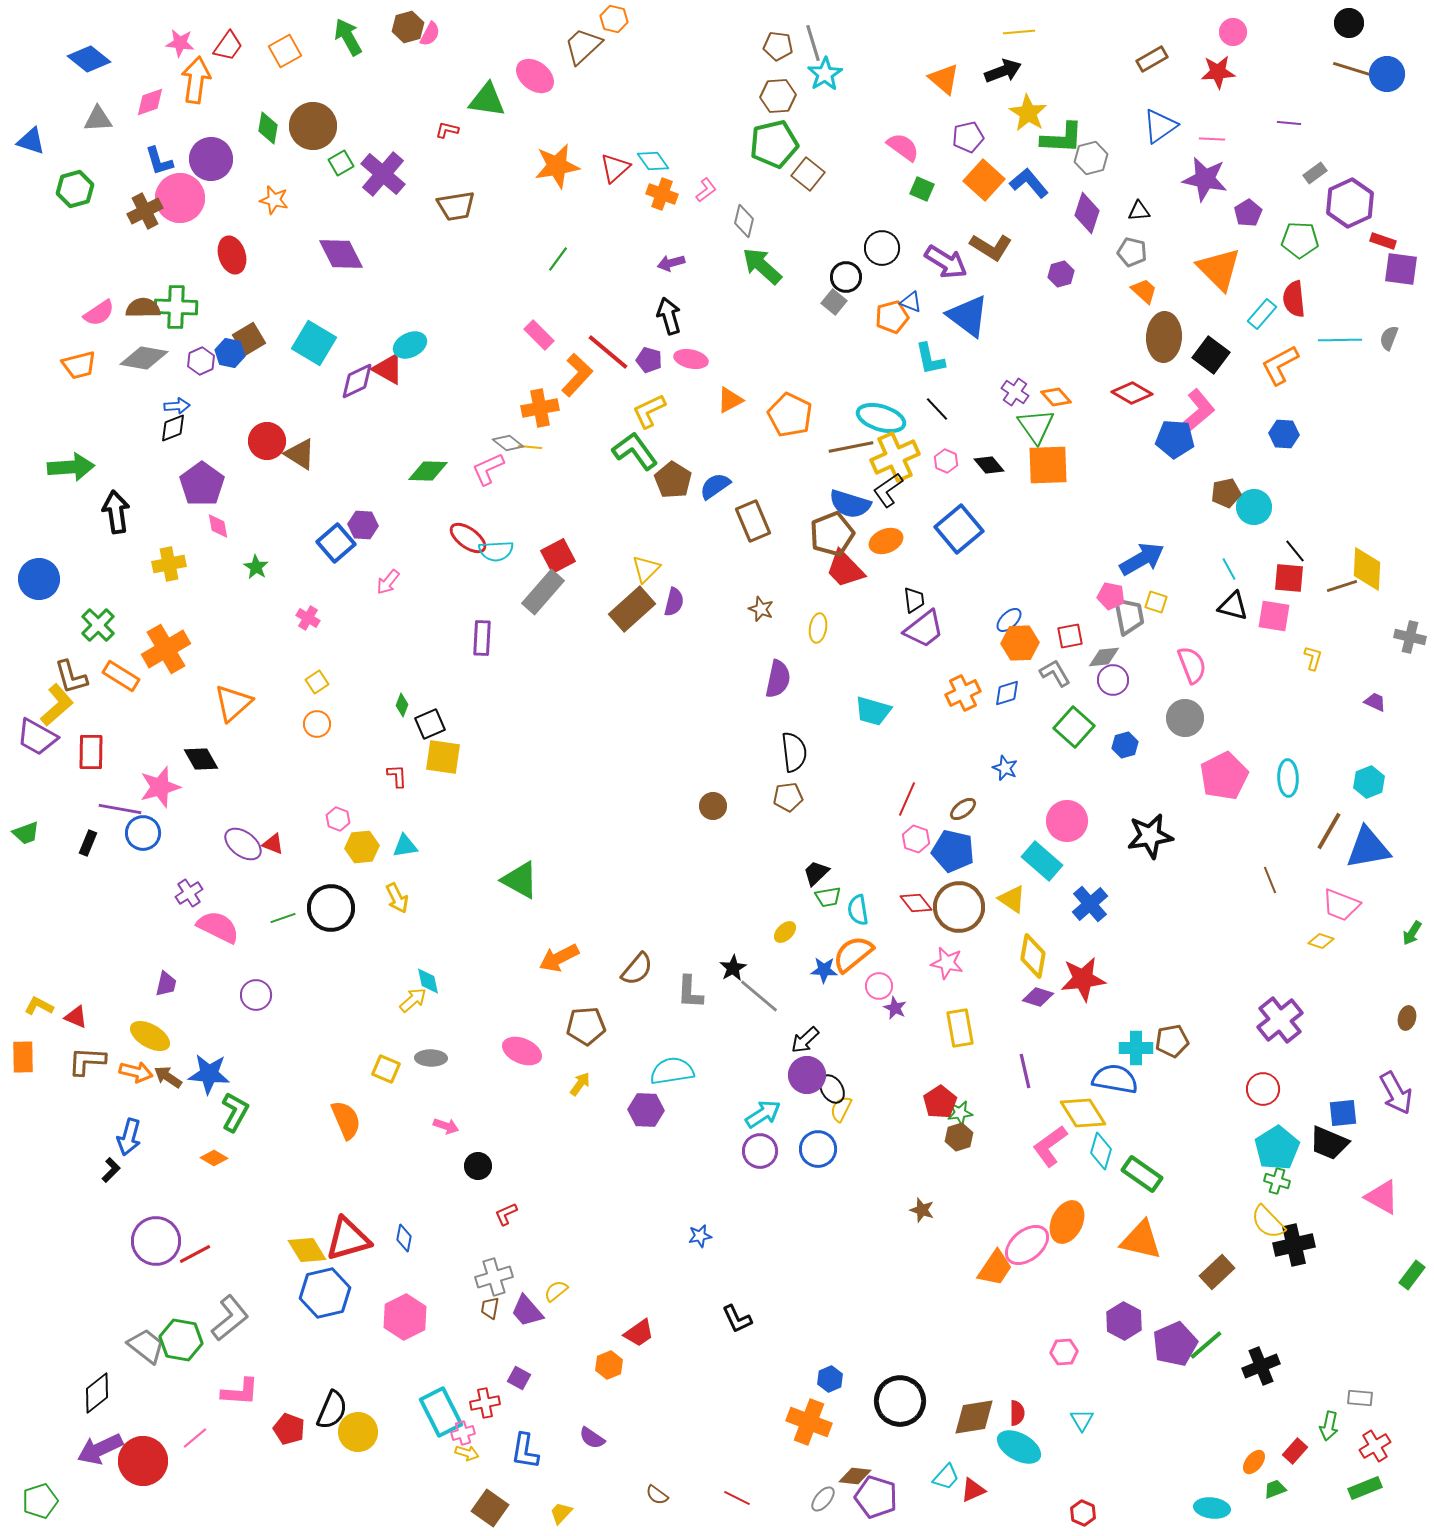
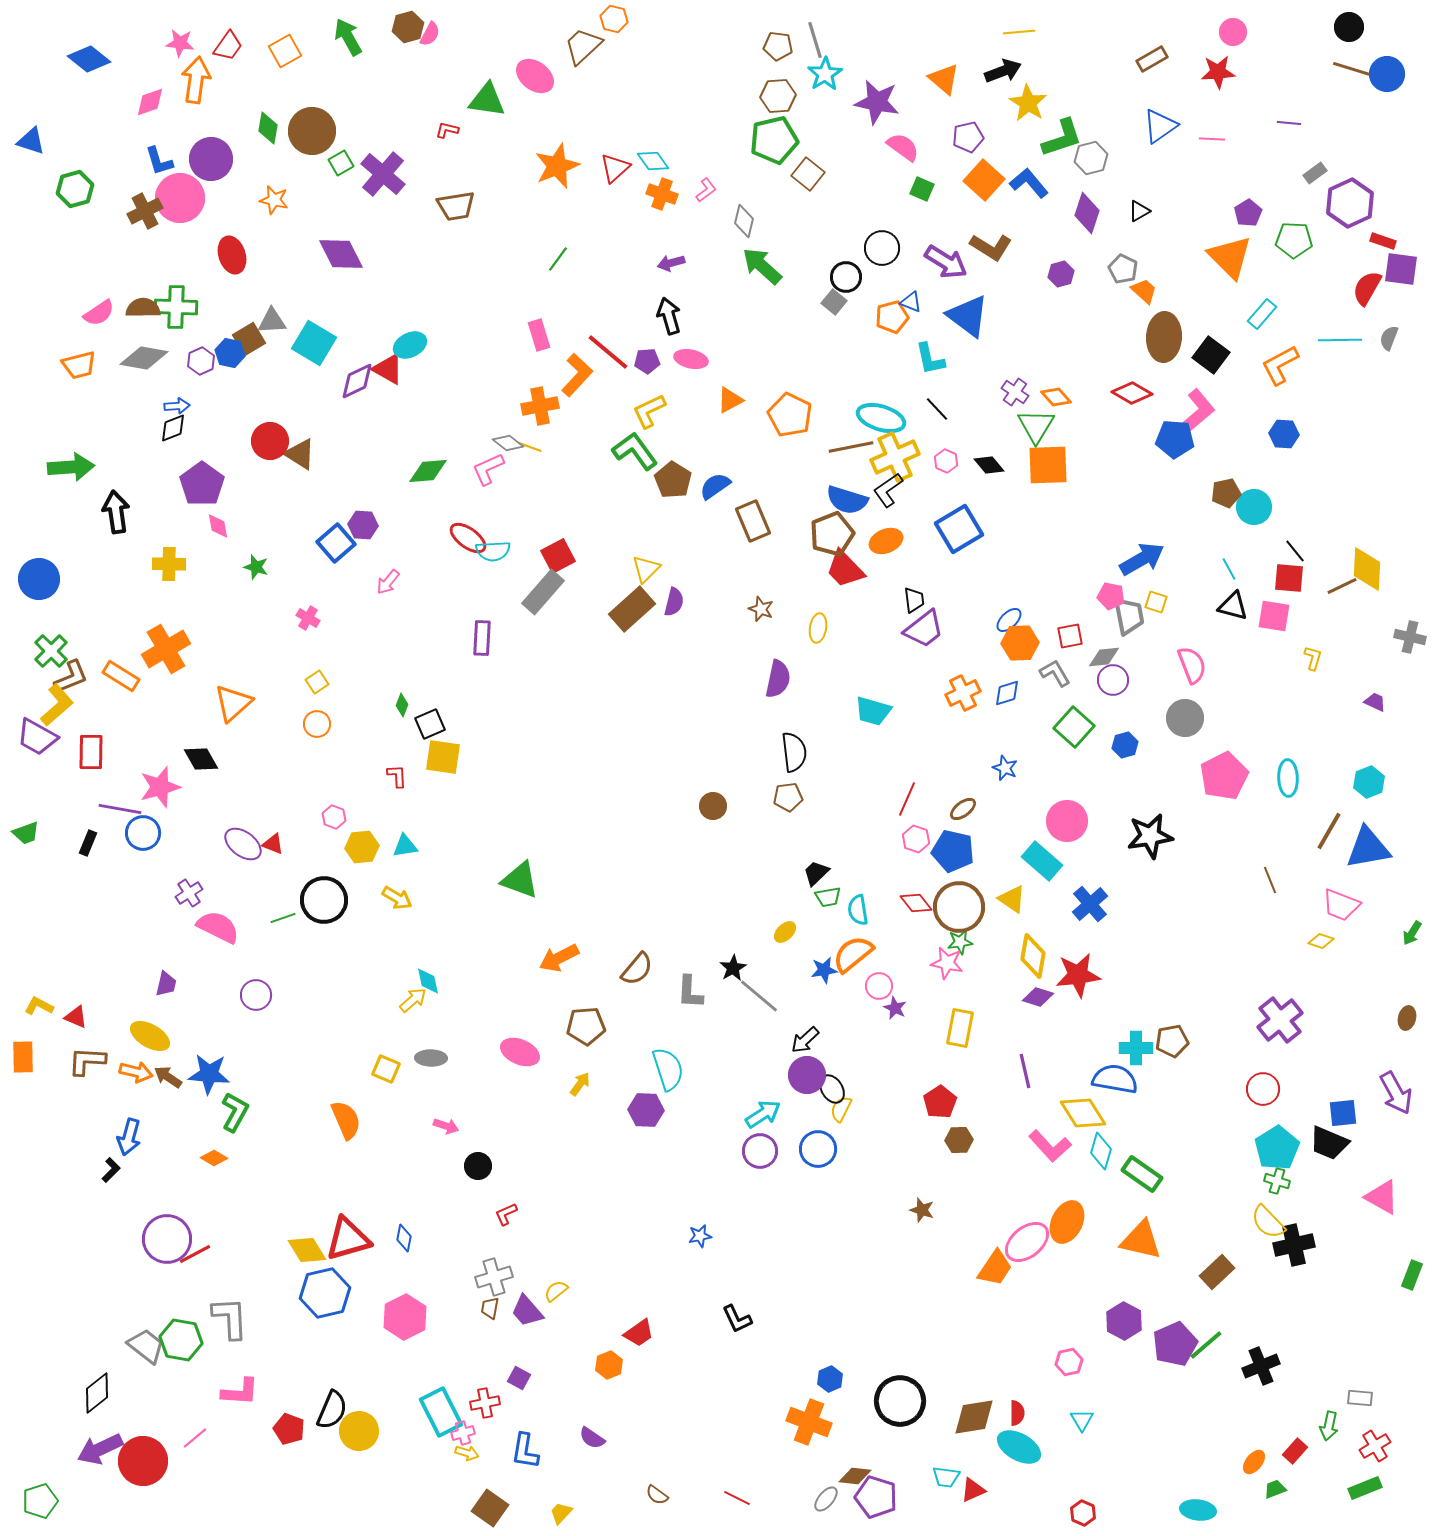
black circle at (1349, 23): moved 4 px down
gray line at (813, 43): moved 2 px right, 3 px up
yellow star at (1028, 113): moved 10 px up
gray triangle at (98, 119): moved 174 px right, 202 px down
brown circle at (313, 126): moved 1 px left, 5 px down
green L-shape at (1062, 138): rotated 21 degrees counterclockwise
green pentagon at (774, 144): moved 4 px up
orange star at (557, 166): rotated 12 degrees counterclockwise
purple star at (1205, 179): moved 328 px left, 77 px up
black triangle at (1139, 211): rotated 25 degrees counterclockwise
green pentagon at (1300, 240): moved 6 px left
gray pentagon at (1132, 252): moved 9 px left, 17 px down; rotated 12 degrees clockwise
orange triangle at (1219, 269): moved 11 px right, 12 px up
red semicircle at (1294, 299): moved 73 px right, 11 px up; rotated 36 degrees clockwise
pink rectangle at (539, 335): rotated 28 degrees clockwise
purple pentagon at (649, 360): moved 2 px left, 1 px down; rotated 20 degrees counterclockwise
orange cross at (540, 408): moved 2 px up
green triangle at (1036, 426): rotated 6 degrees clockwise
red circle at (267, 441): moved 3 px right
yellow line at (530, 447): rotated 15 degrees clockwise
green diamond at (428, 471): rotated 6 degrees counterclockwise
blue semicircle at (850, 504): moved 3 px left, 4 px up
blue square at (959, 529): rotated 9 degrees clockwise
cyan semicircle at (496, 551): moved 3 px left
yellow cross at (169, 564): rotated 12 degrees clockwise
green star at (256, 567): rotated 15 degrees counterclockwise
brown line at (1342, 586): rotated 8 degrees counterclockwise
green cross at (98, 625): moved 47 px left, 26 px down
brown L-shape at (71, 677): rotated 96 degrees counterclockwise
pink hexagon at (338, 819): moved 4 px left, 2 px up
green triangle at (520, 880): rotated 9 degrees counterclockwise
yellow arrow at (397, 898): rotated 32 degrees counterclockwise
black circle at (331, 908): moved 7 px left, 8 px up
blue star at (824, 970): rotated 12 degrees counterclockwise
red star at (1083, 979): moved 5 px left, 4 px up
yellow rectangle at (960, 1028): rotated 21 degrees clockwise
pink ellipse at (522, 1051): moved 2 px left, 1 px down
cyan semicircle at (672, 1071): moved 4 px left, 2 px up; rotated 81 degrees clockwise
green star at (960, 1113): moved 171 px up
brown hexagon at (959, 1137): moved 3 px down; rotated 16 degrees clockwise
pink L-shape at (1050, 1146): rotated 96 degrees counterclockwise
purple circle at (156, 1241): moved 11 px right, 2 px up
pink ellipse at (1027, 1245): moved 3 px up
green rectangle at (1412, 1275): rotated 16 degrees counterclockwise
gray L-shape at (230, 1318): rotated 54 degrees counterclockwise
pink hexagon at (1064, 1352): moved 5 px right, 10 px down; rotated 8 degrees counterclockwise
yellow circle at (358, 1432): moved 1 px right, 1 px up
cyan trapezoid at (946, 1477): rotated 56 degrees clockwise
gray ellipse at (823, 1499): moved 3 px right
cyan ellipse at (1212, 1508): moved 14 px left, 2 px down
